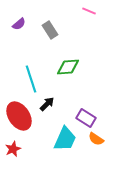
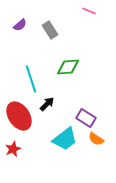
purple semicircle: moved 1 px right, 1 px down
cyan trapezoid: rotated 28 degrees clockwise
